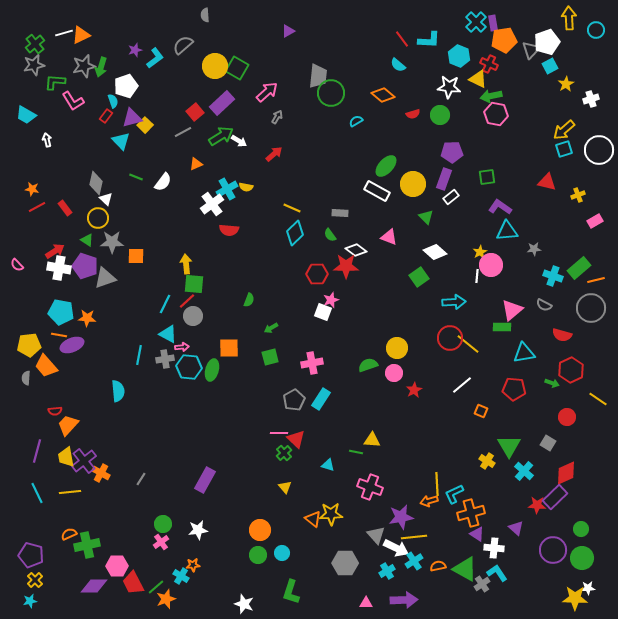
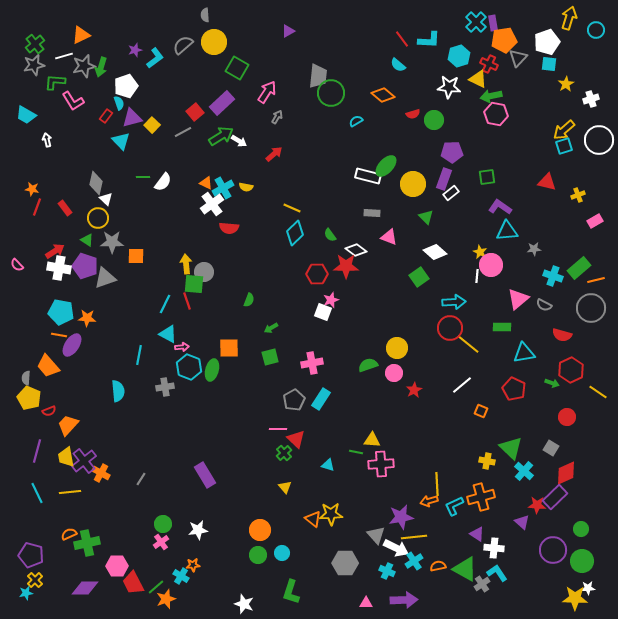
yellow arrow at (569, 18): rotated 20 degrees clockwise
white line at (64, 33): moved 23 px down
gray triangle at (531, 50): moved 13 px left, 8 px down
cyan hexagon at (459, 56): rotated 20 degrees clockwise
yellow circle at (215, 66): moved 1 px left, 24 px up
cyan square at (550, 66): moved 1 px left, 2 px up; rotated 35 degrees clockwise
pink arrow at (267, 92): rotated 15 degrees counterclockwise
cyan semicircle at (113, 101): moved 6 px right, 2 px down
green circle at (440, 115): moved 6 px left, 5 px down
yellow square at (145, 125): moved 7 px right
cyan square at (564, 149): moved 3 px up
white circle at (599, 150): moved 10 px up
orange triangle at (196, 164): moved 10 px right, 19 px down; rotated 48 degrees clockwise
green line at (136, 177): moved 7 px right; rotated 24 degrees counterclockwise
cyan cross at (227, 189): moved 4 px left, 1 px up
white rectangle at (377, 191): moved 9 px left, 15 px up; rotated 15 degrees counterclockwise
white rectangle at (451, 197): moved 4 px up
red line at (37, 207): rotated 42 degrees counterclockwise
gray rectangle at (340, 213): moved 32 px right
red semicircle at (229, 230): moved 2 px up
yellow star at (480, 252): rotated 16 degrees counterclockwise
red line at (187, 301): rotated 66 degrees counterclockwise
pink triangle at (512, 310): moved 6 px right, 11 px up
gray circle at (193, 316): moved 11 px right, 44 px up
red circle at (450, 338): moved 10 px up
yellow pentagon at (29, 345): moved 53 px down; rotated 30 degrees clockwise
purple ellipse at (72, 345): rotated 35 degrees counterclockwise
gray cross at (165, 359): moved 28 px down
orange trapezoid at (46, 366): moved 2 px right
cyan hexagon at (189, 367): rotated 15 degrees clockwise
red pentagon at (514, 389): rotated 20 degrees clockwise
yellow line at (598, 399): moved 7 px up
red semicircle at (55, 411): moved 6 px left; rotated 16 degrees counterclockwise
pink line at (279, 433): moved 1 px left, 4 px up
gray square at (548, 443): moved 3 px right, 5 px down
green triangle at (509, 446): moved 2 px right, 2 px down; rotated 15 degrees counterclockwise
yellow cross at (487, 461): rotated 21 degrees counterclockwise
purple rectangle at (205, 480): moved 5 px up; rotated 60 degrees counterclockwise
pink cross at (370, 487): moved 11 px right, 23 px up; rotated 25 degrees counterclockwise
cyan L-shape at (454, 494): moved 12 px down
orange cross at (471, 513): moved 10 px right, 16 px up
purple triangle at (516, 528): moved 6 px right, 6 px up
green cross at (87, 545): moved 2 px up
green circle at (582, 558): moved 3 px down
cyan cross at (387, 571): rotated 35 degrees counterclockwise
purple diamond at (94, 586): moved 9 px left, 2 px down
cyan star at (30, 601): moved 4 px left, 8 px up
